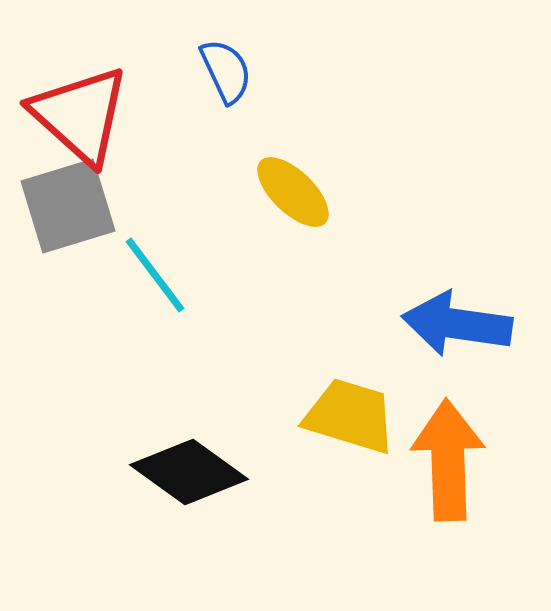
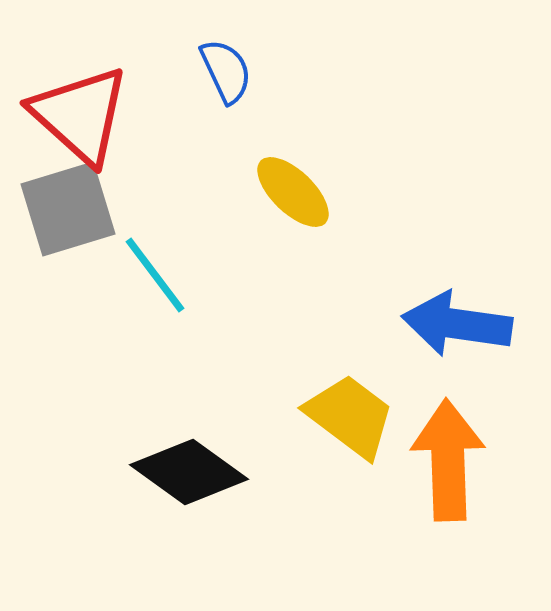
gray square: moved 3 px down
yellow trapezoid: rotated 20 degrees clockwise
